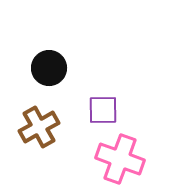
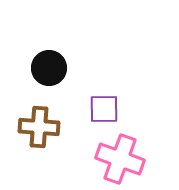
purple square: moved 1 px right, 1 px up
brown cross: rotated 33 degrees clockwise
